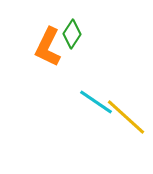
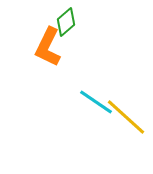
green diamond: moved 6 px left, 12 px up; rotated 16 degrees clockwise
